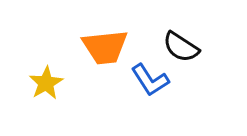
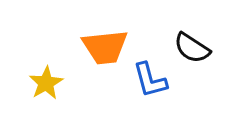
black semicircle: moved 11 px right, 1 px down
blue L-shape: rotated 18 degrees clockwise
